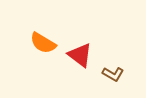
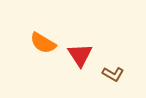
red triangle: rotated 20 degrees clockwise
